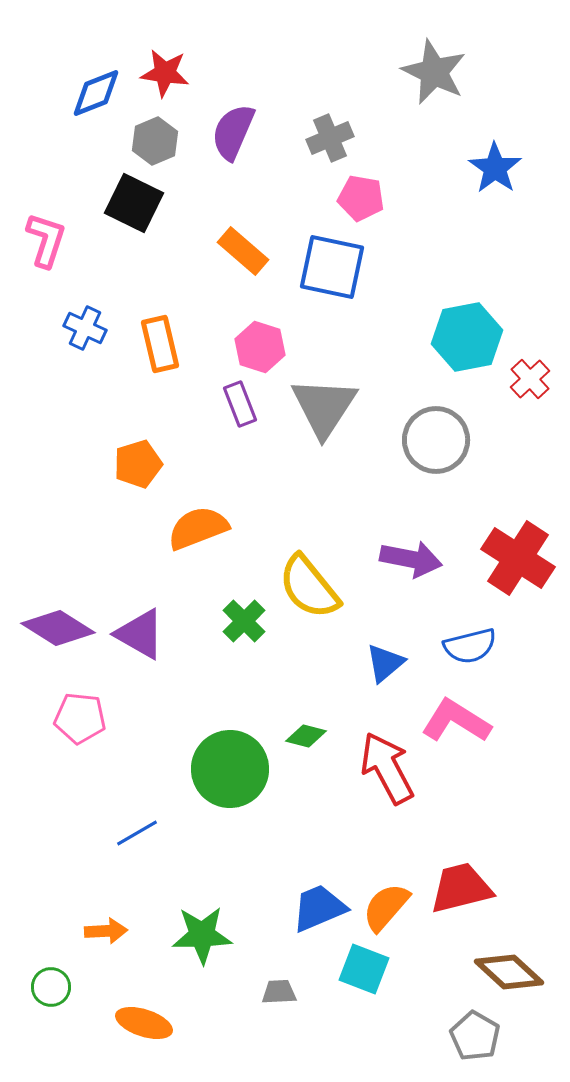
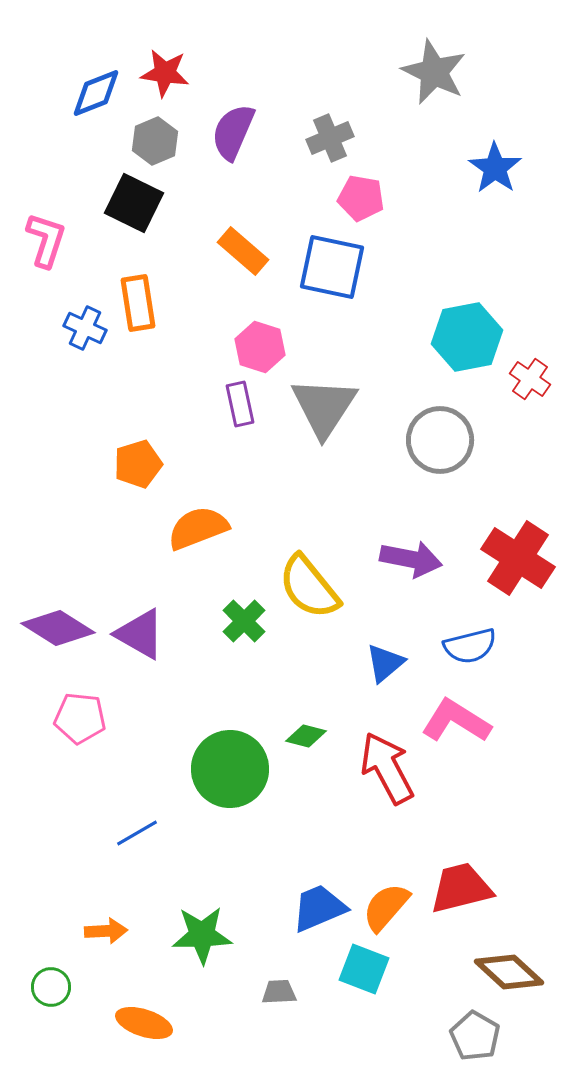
orange rectangle at (160, 344): moved 22 px left, 41 px up; rotated 4 degrees clockwise
red cross at (530, 379): rotated 12 degrees counterclockwise
purple rectangle at (240, 404): rotated 9 degrees clockwise
gray circle at (436, 440): moved 4 px right
